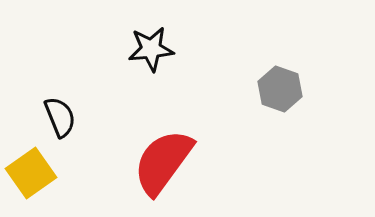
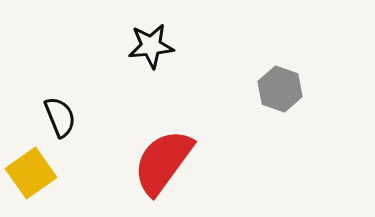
black star: moved 3 px up
